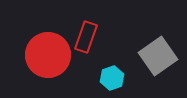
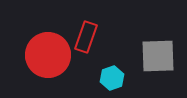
gray square: rotated 33 degrees clockwise
